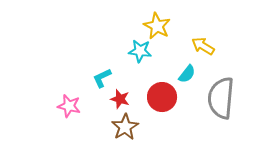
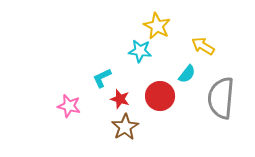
red circle: moved 2 px left, 1 px up
